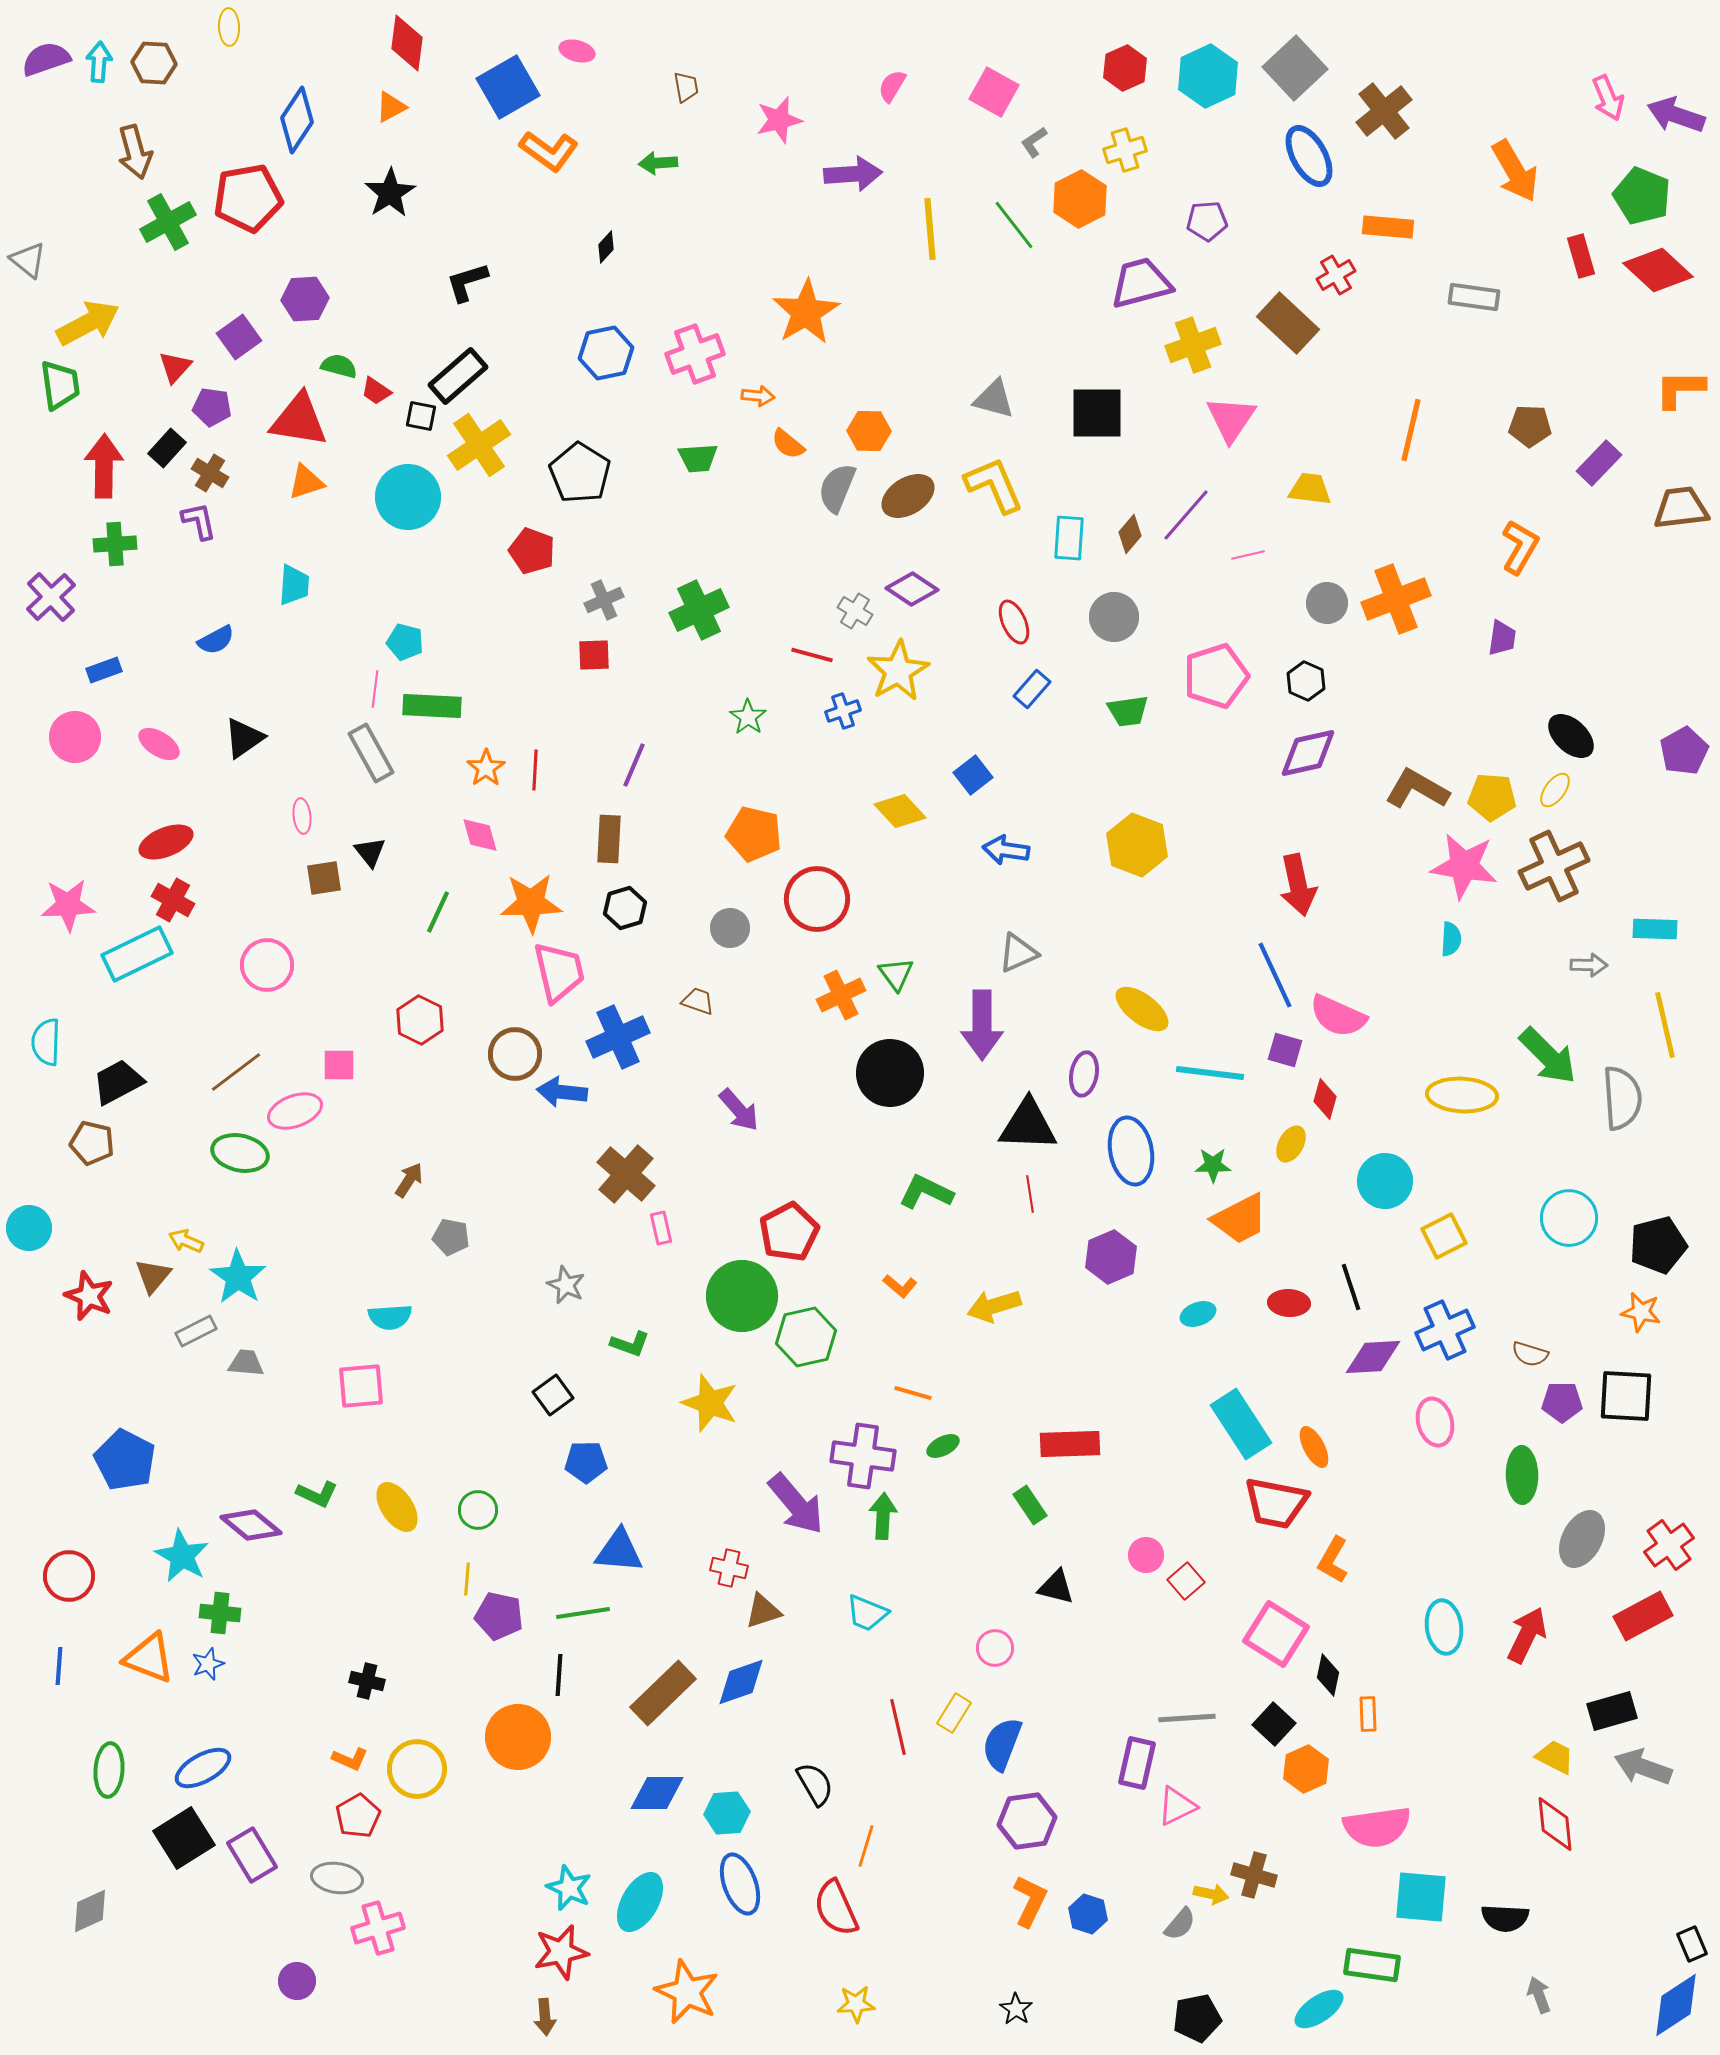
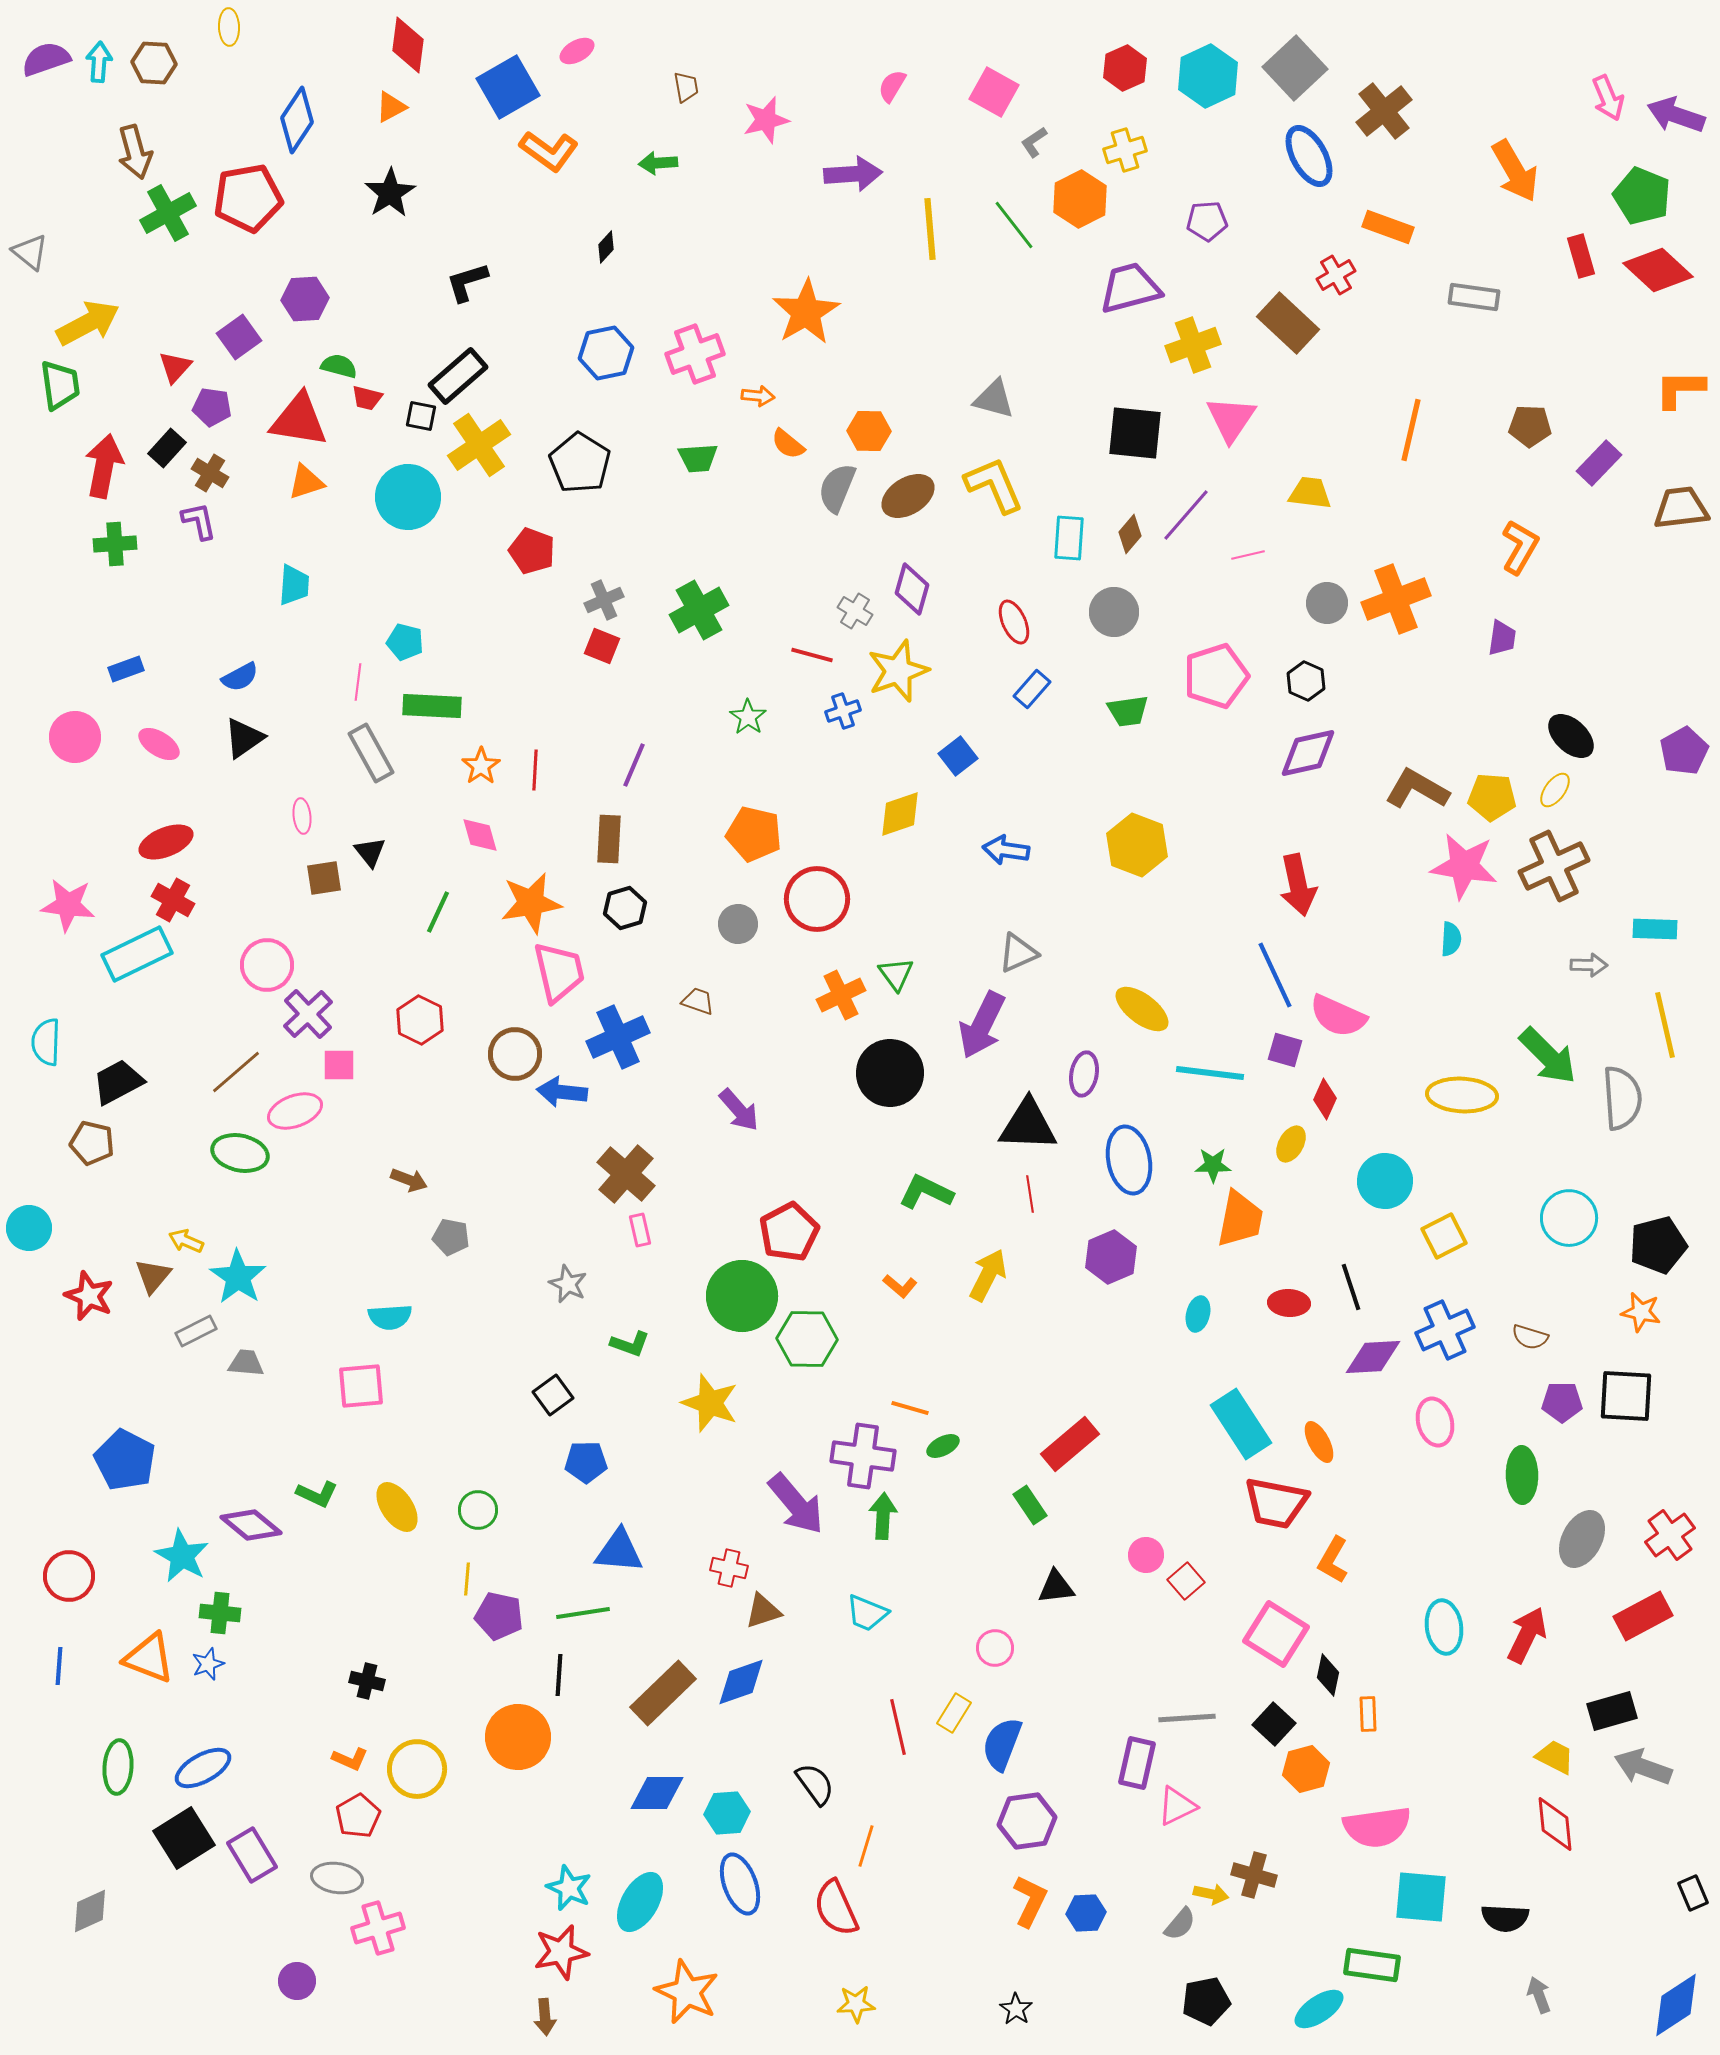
red diamond at (407, 43): moved 1 px right, 2 px down
pink ellipse at (577, 51): rotated 44 degrees counterclockwise
pink star at (779, 120): moved 13 px left
green cross at (168, 222): moved 9 px up
orange rectangle at (1388, 227): rotated 15 degrees clockwise
gray triangle at (28, 260): moved 2 px right, 8 px up
purple trapezoid at (1141, 283): moved 11 px left, 5 px down
red trapezoid at (376, 391): moved 9 px left, 7 px down; rotated 20 degrees counterclockwise
black square at (1097, 413): moved 38 px right, 20 px down; rotated 6 degrees clockwise
red arrow at (104, 466): rotated 10 degrees clockwise
black pentagon at (580, 473): moved 10 px up
yellow trapezoid at (1310, 489): moved 4 px down
purple diamond at (912, 589): rotated 72 degrees clockwise
purple cross at (51, 597): moved 257 px right, 417 px down
green cross at (699, 610): rotated 4 degrees counterclockwise
gray circle at (1114, 617): moved 5 px up
blue semicircle at (216, 640): moved 24 px right, 37 px down
red square at (594, 655): moved 8 px right, 9 px up; rotated 24 degrees clockwise
blue rectangle at (104, 670): moved 22 px right, 1 px up
yellow star at (898, 671): rotated 10 degrees clockwise
pink line at (375, 689): moved 17 px left, 7 px up
orange star at (486, 768): moved 5 px left, 2 px up
blue square at (973, 775): moved 15 px left, 19 px up
yellow diamond at (900, 811): moved 3 px down; rotated 66 degrees counterclockwise
orange star at (531, 903): rotated 8 degrees counterclockwise
pink star at (68, 905): rotated 10 degrees clockwise
gray circle at (730, 928): moved 8 px right, 4 px up
purple arrow at (982, 1025): rotated 26 degrees clockwise
brown line at (236, 1072): rotated 4 degrees counterclockwise
red diamond at (1325, 1099): rotated 9 degrees clockwise
blue ellipse at (1131, 1151): moved 2 px left, 9 px down
brown arrow at (409, 1180): rotated 78 degrees clockwise
orange trapezoid at (1240, 1219): rotated 52 degrees counterclockwise
pink rectangle at (661, 1228): moved 21 px left, 2 px down
gray star at (566, 1285): moved 2 px right, 1 px up
yellow arrow at (994, 1306): moved 6 px left, 31 px up; rotated 134 degrees clockwise
cyan ellipse at (1198, 1314): rotated 56 degrees counterclockwise
green hexagon at (806, 1337): moved 1 px right, 2 px down; rotated 14 degrees clockwise
brown semicircle at (1530, 1354): moved 17 px up
orange line at (913, 1393): moved 3 px left, 15 px down
red rectangle at (1070, 1444): rotated 38 degrees counterclockwise
orange ellipse at (1314, 1447): moved 5 px right, 5 px up
red cross at (1669, 1545): moved 1 px right, 10 px up
black triangle at (1056, 1587): rotated 21 degrees counterclockwise
orange hexagon at (1306, 1769): rotated 9 degrees clockwise
green ellipse at (109, 1770): moved 9 px right, 3 px up
black semicircle at (815, 1784): rotated 6 degrees counterclockwise
blue hexagon at (1088, 1914): moved 2 px left, 1 px up; rotated 21 degrees counterclockwise
black rectangle at (1692, 1944): moved 1 px right, 51 px up
black pentagon at (1197, 2018): moved 9 px right, 17 px up
